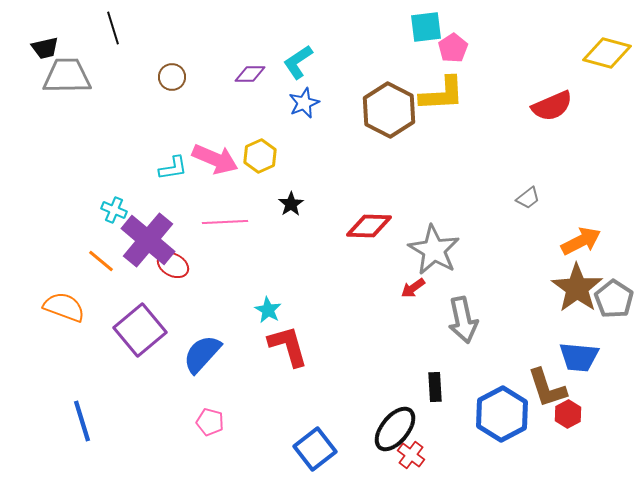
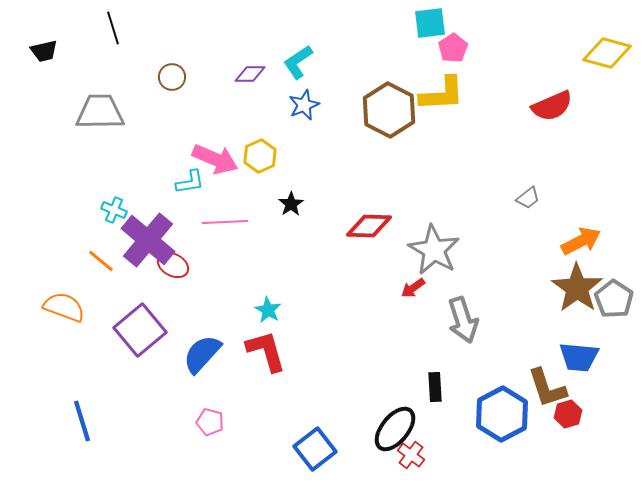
cyan square at (426, 27): moved 4 px right, 4 px up
black trapezoid at (45, 48): moved 1 px left, 3 px down
gray trapezoid at (67, 76): moved 33 px right, 36 px down
blue star at (304, 103): moved 2 px down
cyan L-shape at (173, 168): moved 17 px right, 14 px down
gray arrow at (463, 320): rotated 6 degrees counterclockwise
red L-shape at (288, 346): moved 22 px left, 5 px down
red hexagon at (568, 414): rotated 12 degrees clockwise
